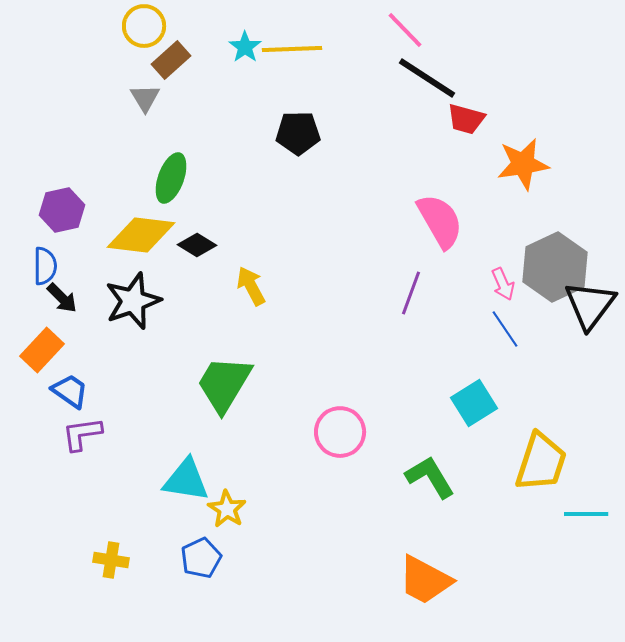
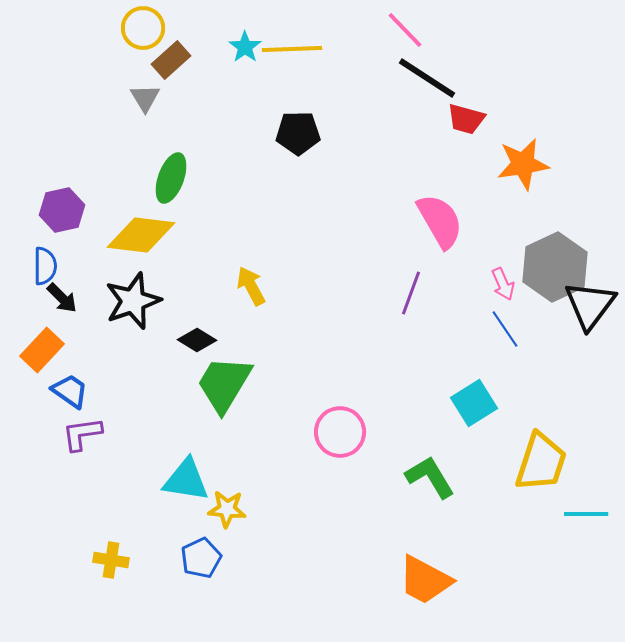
yellow circle: moved 1 px left, 2 px down
black diamond: moved 95 px down
yellow star: rotated 27 degrees counterclockwise
